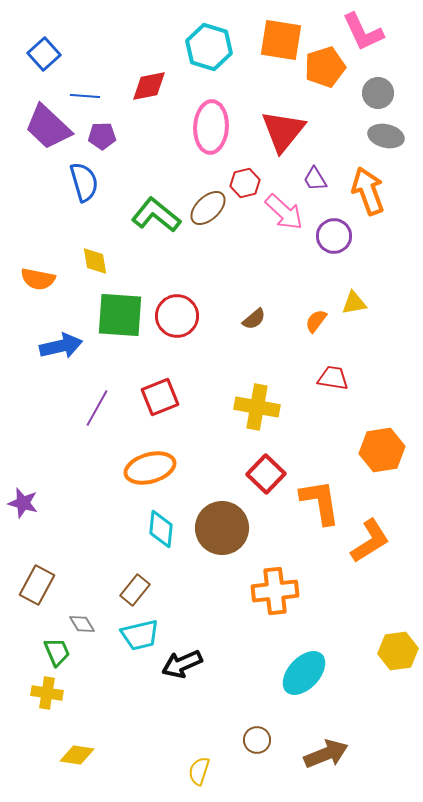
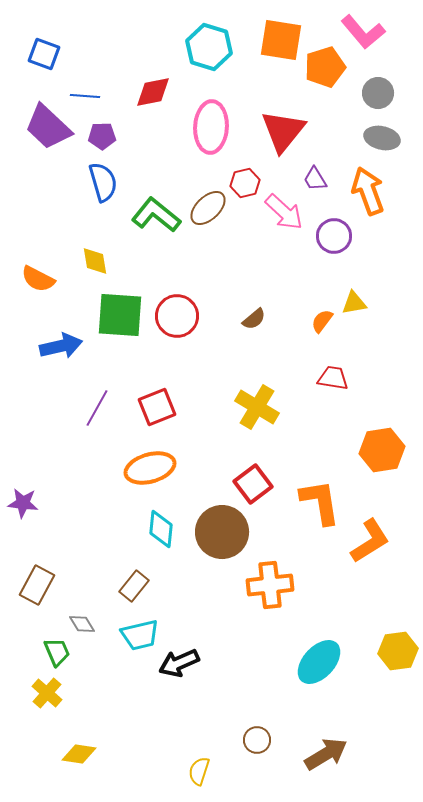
pink L-shape at (363, 32): rotated 15 degrees counterclockwise
blue square at (44, 54): rotated 28 degrees counterclockwise
red diamond at (149, 86): moved 4 px right, 6 px down
gray ellipse at (386, 136): moved 4 px left, 2 px down
blue semicircle at (84, 182): moved 19 px right
orange semicircle at (38, 279): rotated 16 degrees clockwise
orange semicircle at (316, 321): moved 6 px right
red square at (160, 397): moved 3 px left, 10 px down
yellow cross at (257, 407): rotated 21 degrees clockwise
red square at (266, 474): moved 13 px left, 10 px down; rotated 9 degrees clockwise
purple star at (23, 503): rotated 8 degrees counterclockwise
brown circle at (222, 528): moved 4 px down
brown rectangle at (135, 590): moved 1 px left, 4 px up
orange cross at (275, 591): moved 5 px left, 6 px up
black arrow at (182, 664): moved 3 px left, 1 px up
cyan ellipse at (304, 673): moved 15 px right, 11 px up
yellow cross at (47, 693): rotated 32 degrees clockwise
brown arrow at (326, 754): rotated 9 degrees counterclockwise
yellow diamond at (77, 755): moved 2 px right, 1 px up
